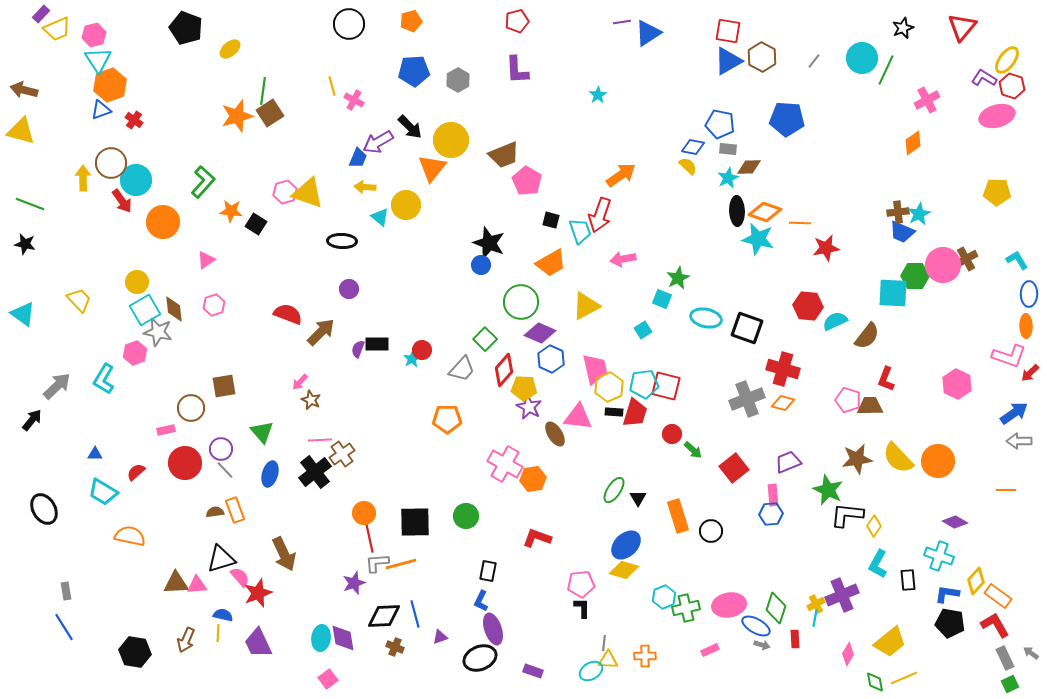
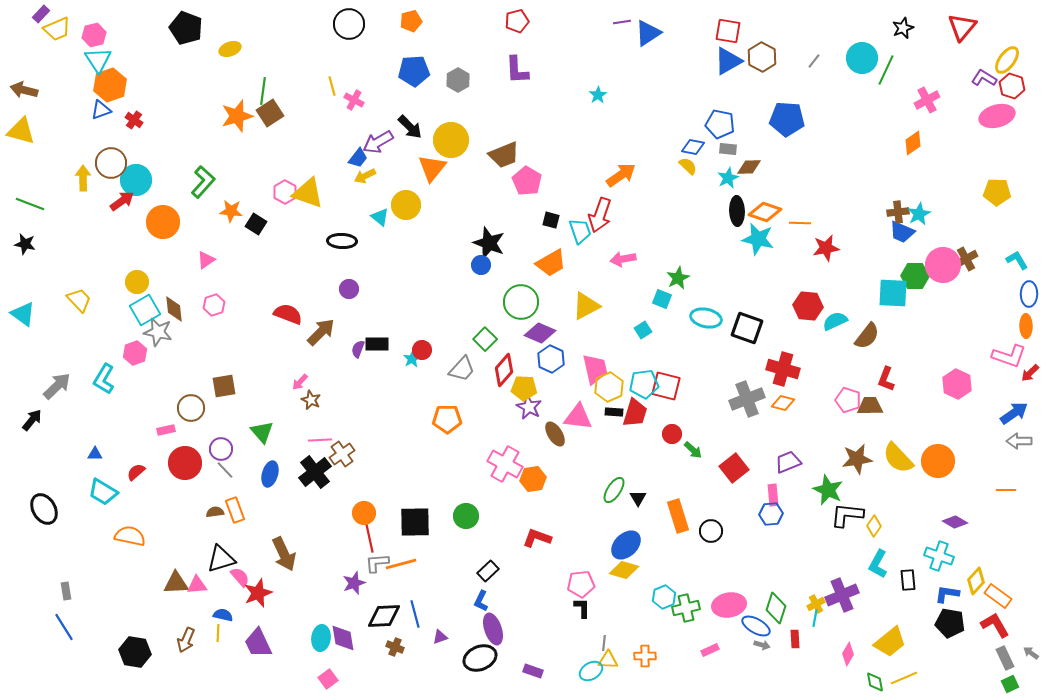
yellow ellipse at (230, 49): rotated 20 degrees clockwise
blue trapezoid at (358, 158): rotated 15 degrees clockwise
yellow arrow at (365, 187): moved 11 px up; rotated 30 degrees counterclockwise
pink hexagon at (285, 192): rotated 15 degrees counterclockwise
red arrow at (122, 201): rotated 90 degrees counterclockwise
black rectangle at (488, 571): rotated 35 degrees clockwise
